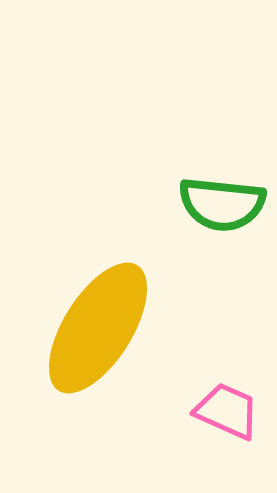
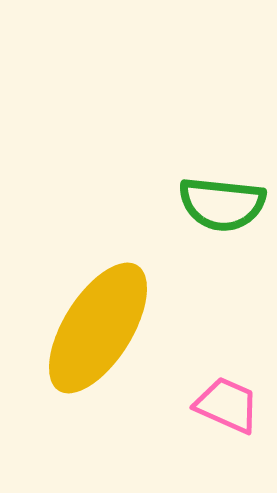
pink trapezoid: moved 6 px up
